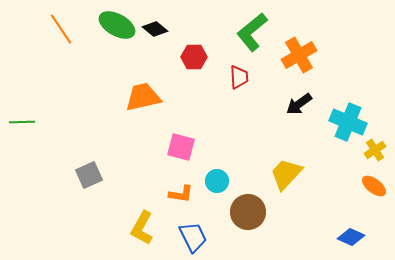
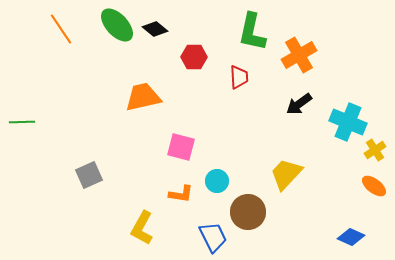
green ellipse: rotated 18 degrees clockwise
green L-shape: rotated 39 degrees counterclockwise
blue trapezoid: moved 20 px right
